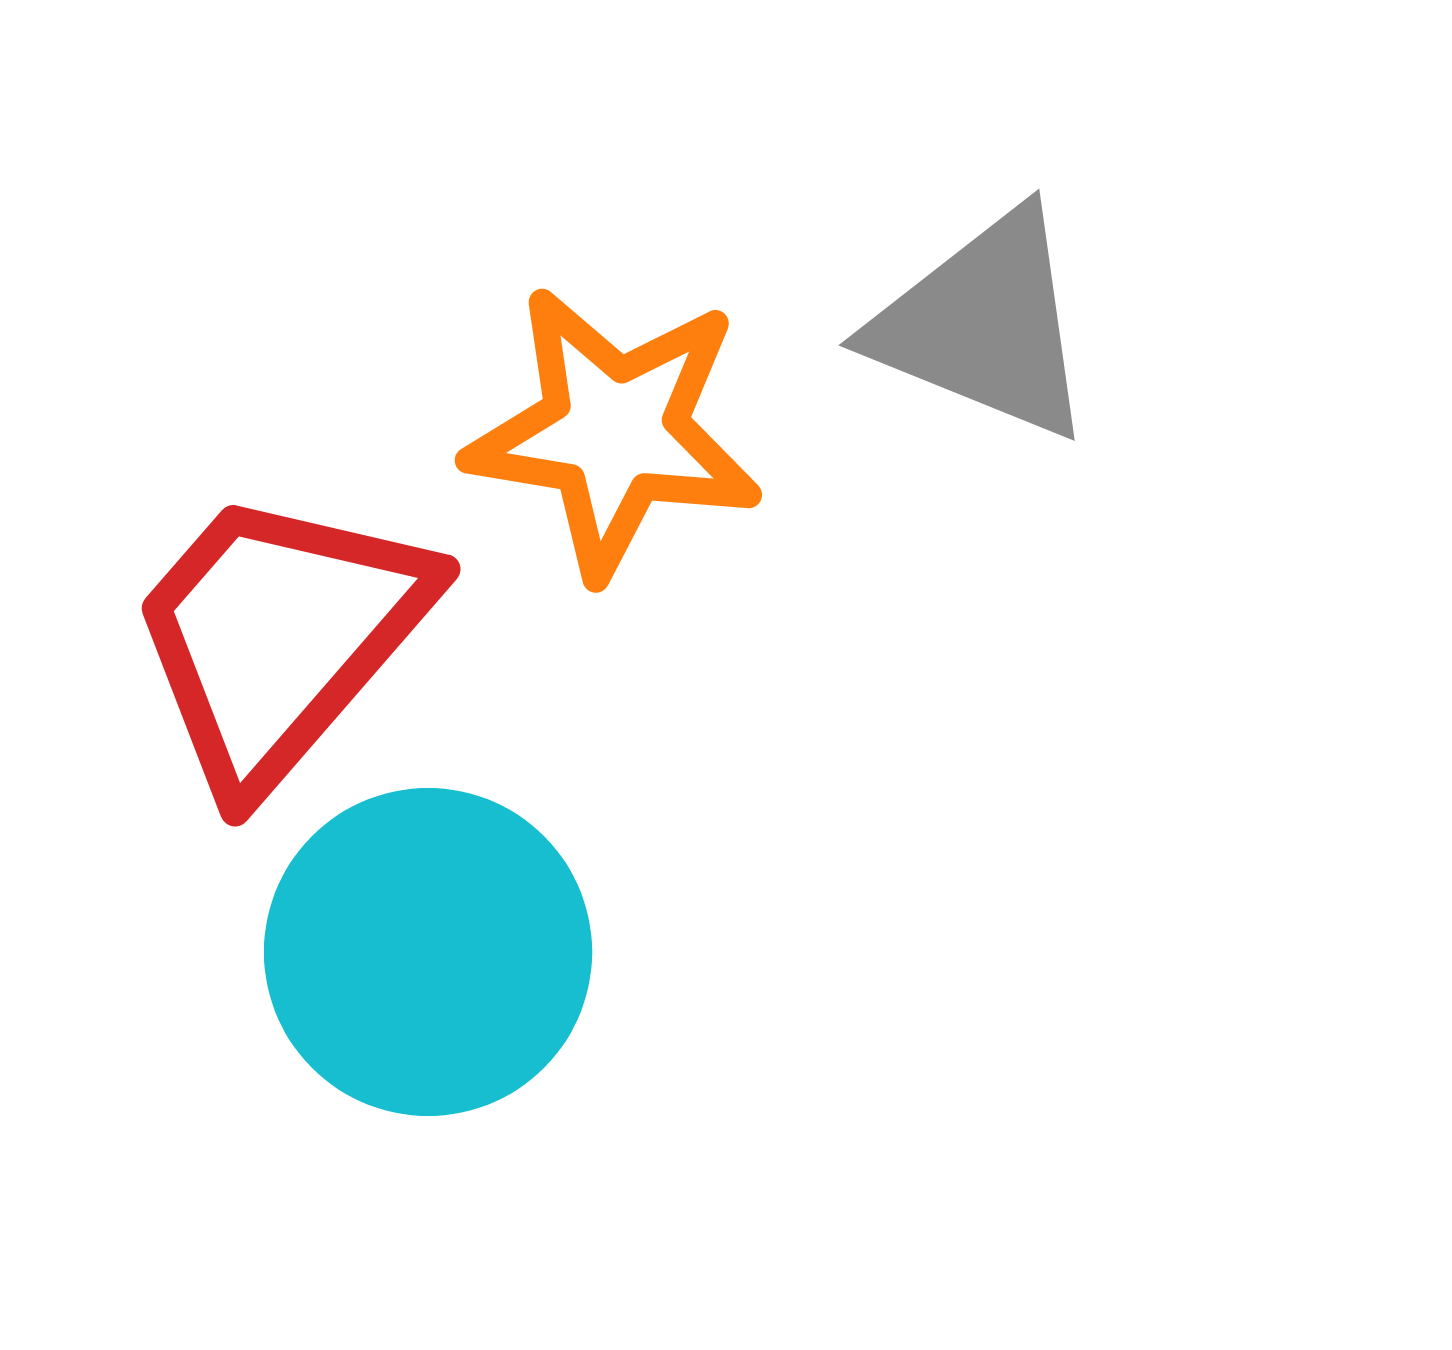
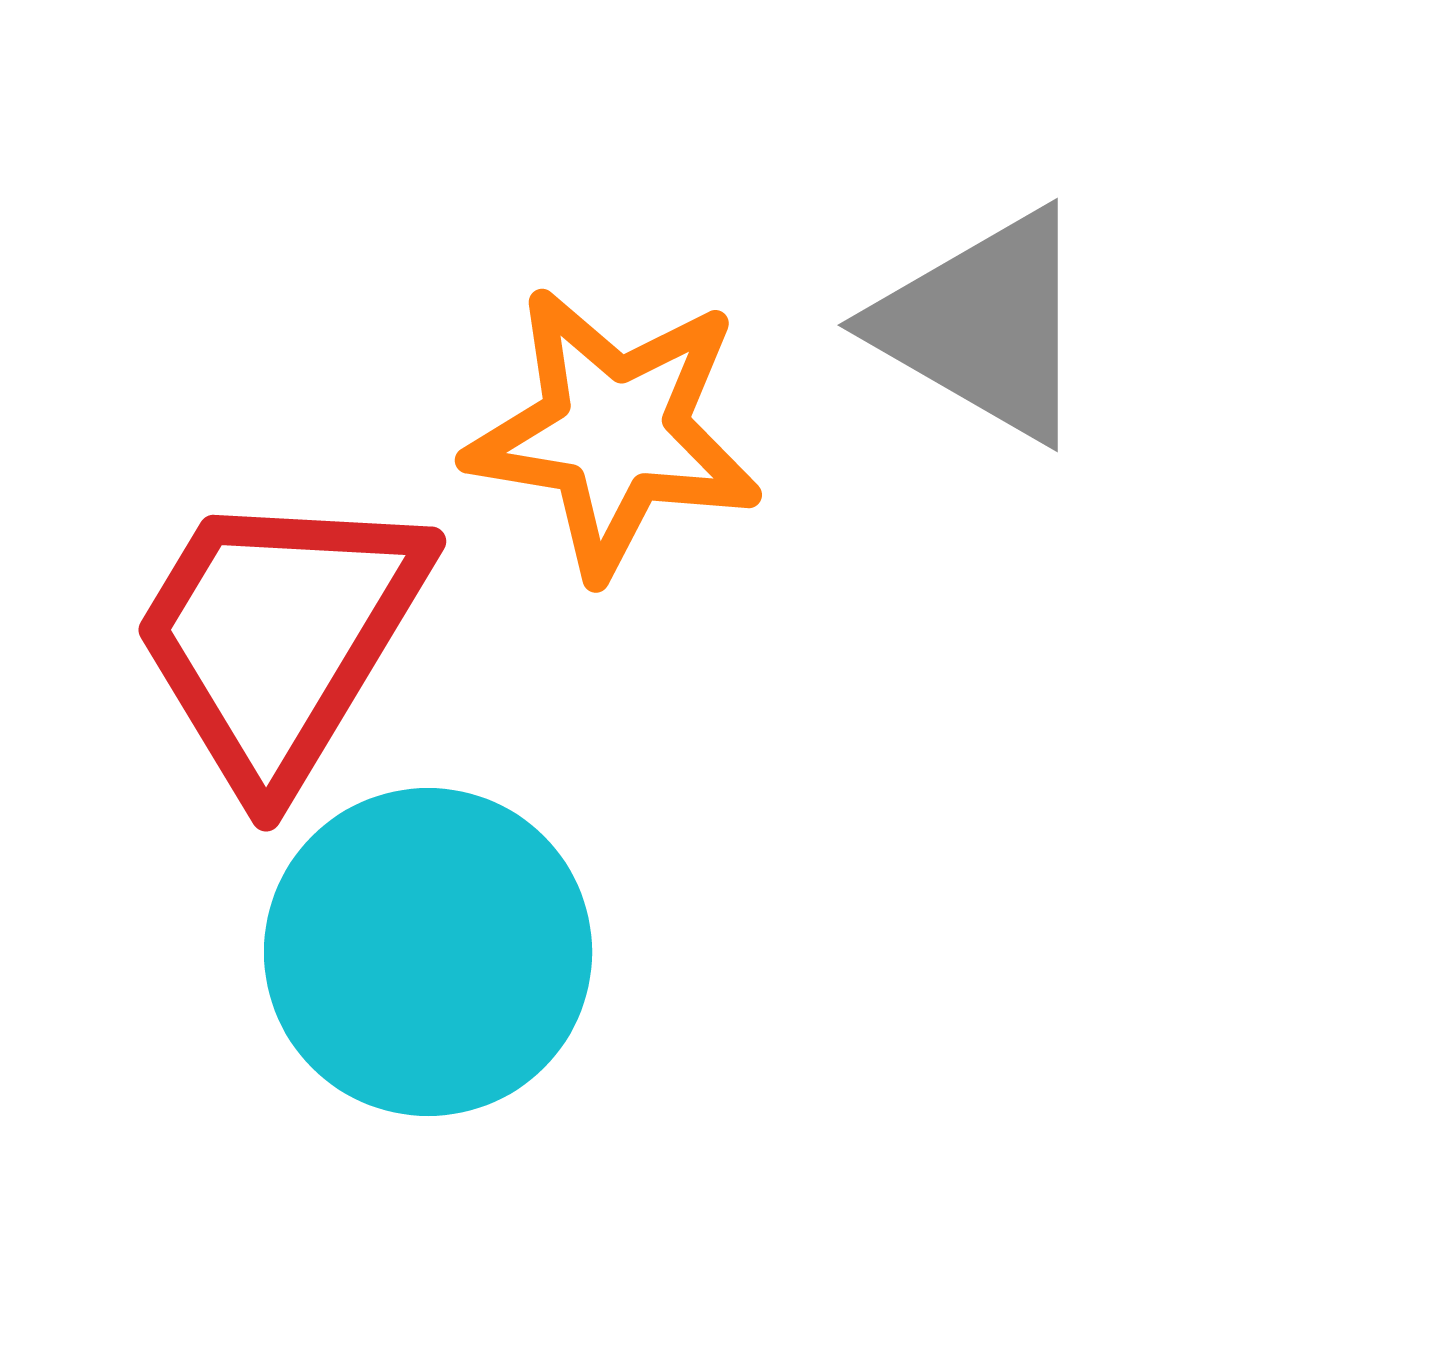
gray triangle: rotated 8 degrees clockwise
red trapezoid: rotated 10 degrees counterclockwise
